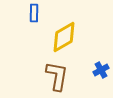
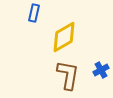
blue rectangle: rotated 12 degrees clockwise
brown L-shape: moved 11 px right, 1 px up
